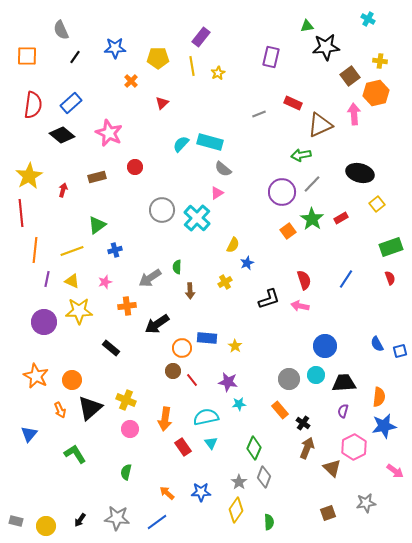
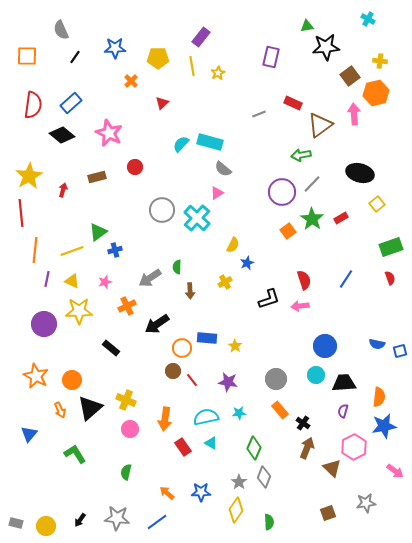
brown triangle at (320, 125): rotated 12 degrees counterclockwise
green triangle at (97, 225): moved 1 px right, 7 px down
orange cross at (127, 306): rotated 18 degrees counterclockwise
pink arrow at (300, 306): rotated 18 degrees counterclockwise
purple circle at (44, 322): moved 2 px down
blue semicircle at (377, 344): rotated 49 degrees counterclockwise
gray circle at (289, 379): moved 13 px left
cyan star at (239, 404): moved 9 px down
cyan triangle at (211, 443): rotated 24 degrees counterclockwise
gray rectangle at (16, 521): moved 2 px down
